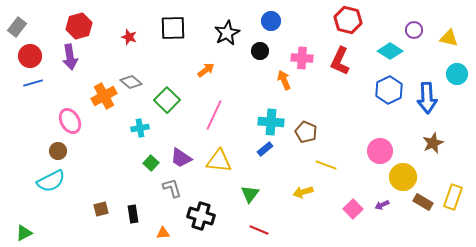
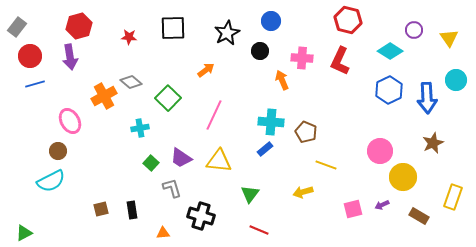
red star at (129, 37): rotated 14 degrees counterclockwise
yellow triangle at (449, 38): rotated 42 degrees clockwise
cyan circle at (457, 74): moved 1 px left, 6 px down
orange arrow at (284, 80): moved 2 px left
blue line at (33, 83): moved 2 px right, 1 px down
green square at (167, 100): moved 1 px right, 2 px up
brown rectangle at (423, 202): moved 4 px left, 14 px down
pink square at (353, 209): rotated 30 degrees clockwise
black rectangle at (133, 214): moved 1 px left, 4 px up
